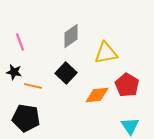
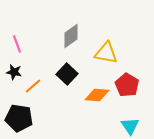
pink line: moved 3 px left, 2 px down
yellow triangle: rotated 20 degrees clockwise
black square: moved 1 px right, 1 px down
orange line: rotated 54 degrees counterclockwise
orange diamond: rotated 10 degrees clockwise
black pentagon: moved 7 px left
